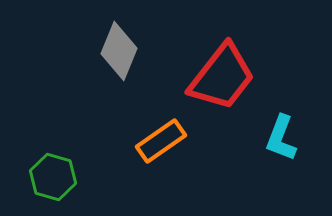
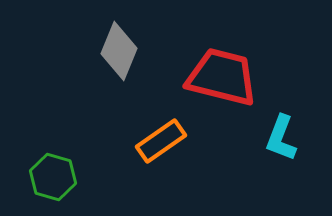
red trapezoid: rotated 114 degrees counterclockwise
